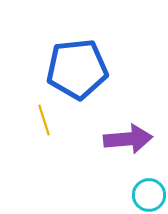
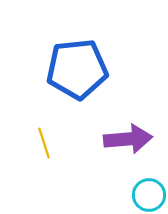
yellow line: moved 23 px down
